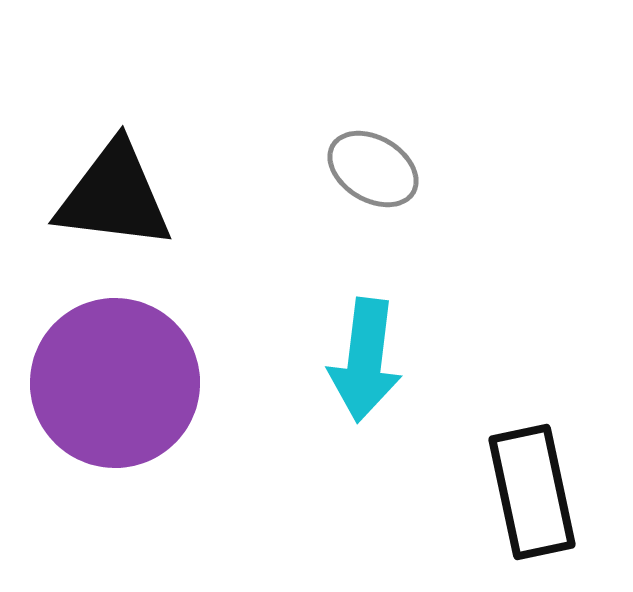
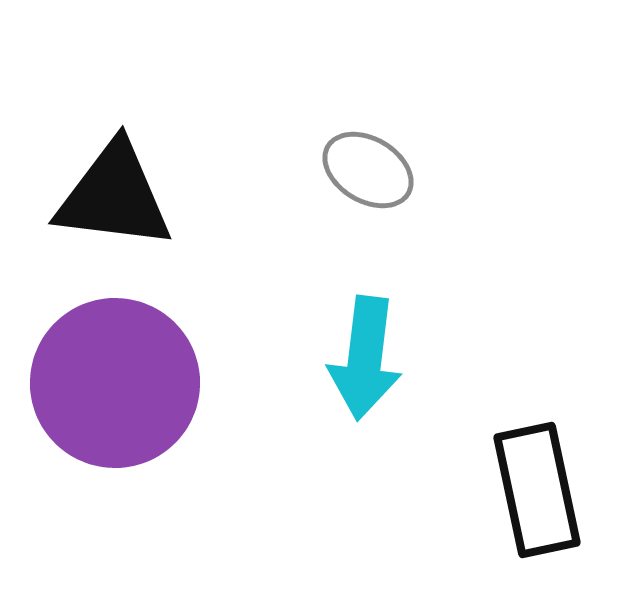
gray ellipse: moved 5 px left, 1 px down
cyan arrow: moved 2 px up
black rectangle: moved 5 px right, 2 px up
